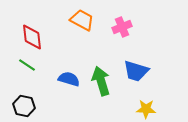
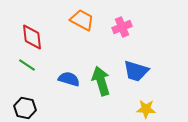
black hexagon: moved 1 px right, 2 px down
